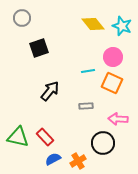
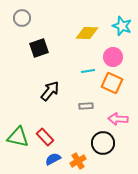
yellow diamond: moved 6 px left, 9 px down; rotated 50 degrees counterclockwise
